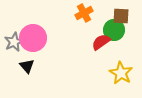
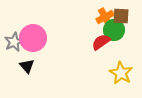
orange cross: moved 21 px right, 4 px down
